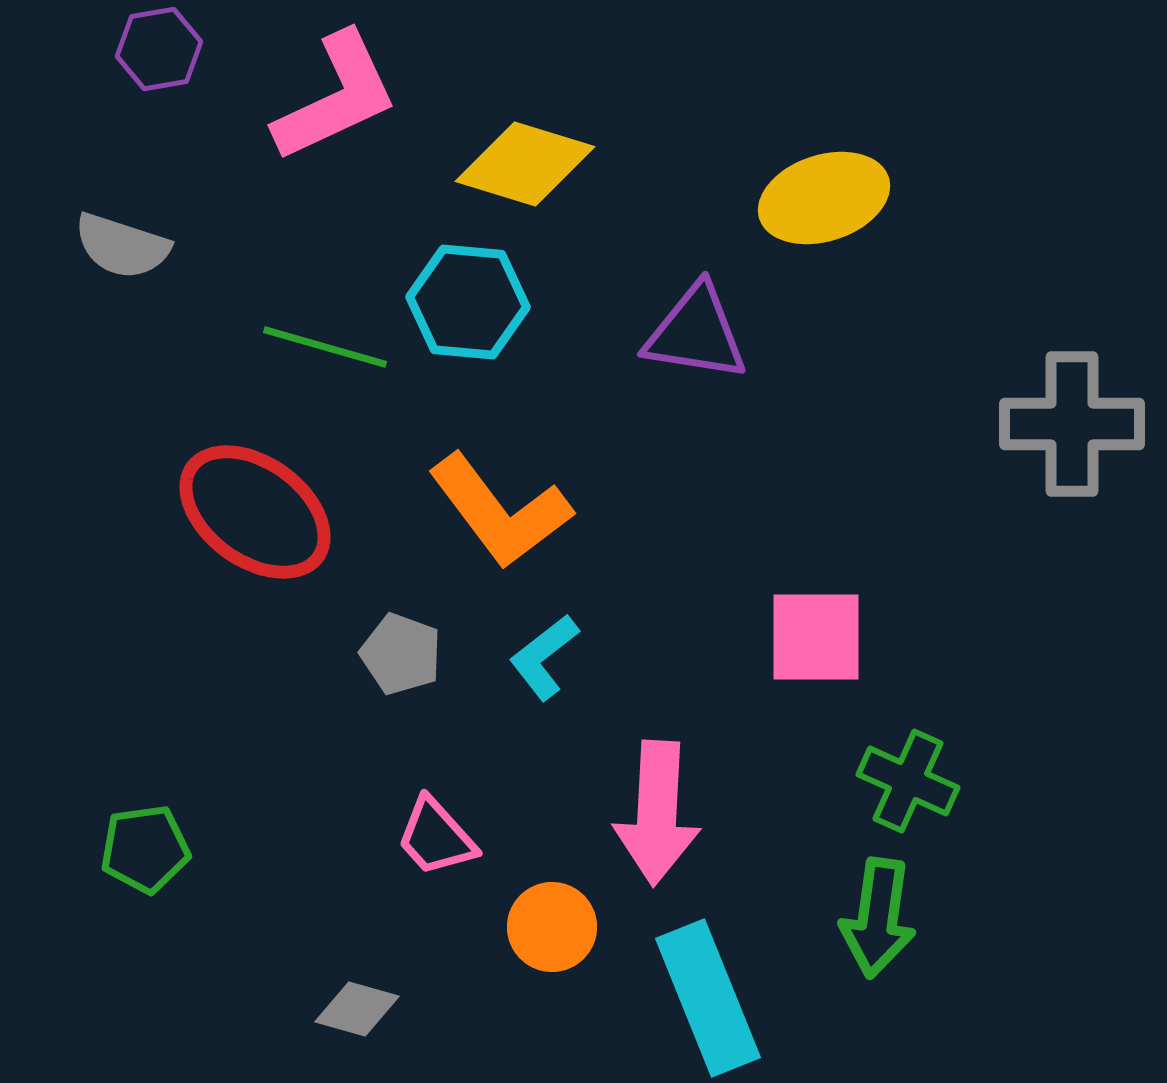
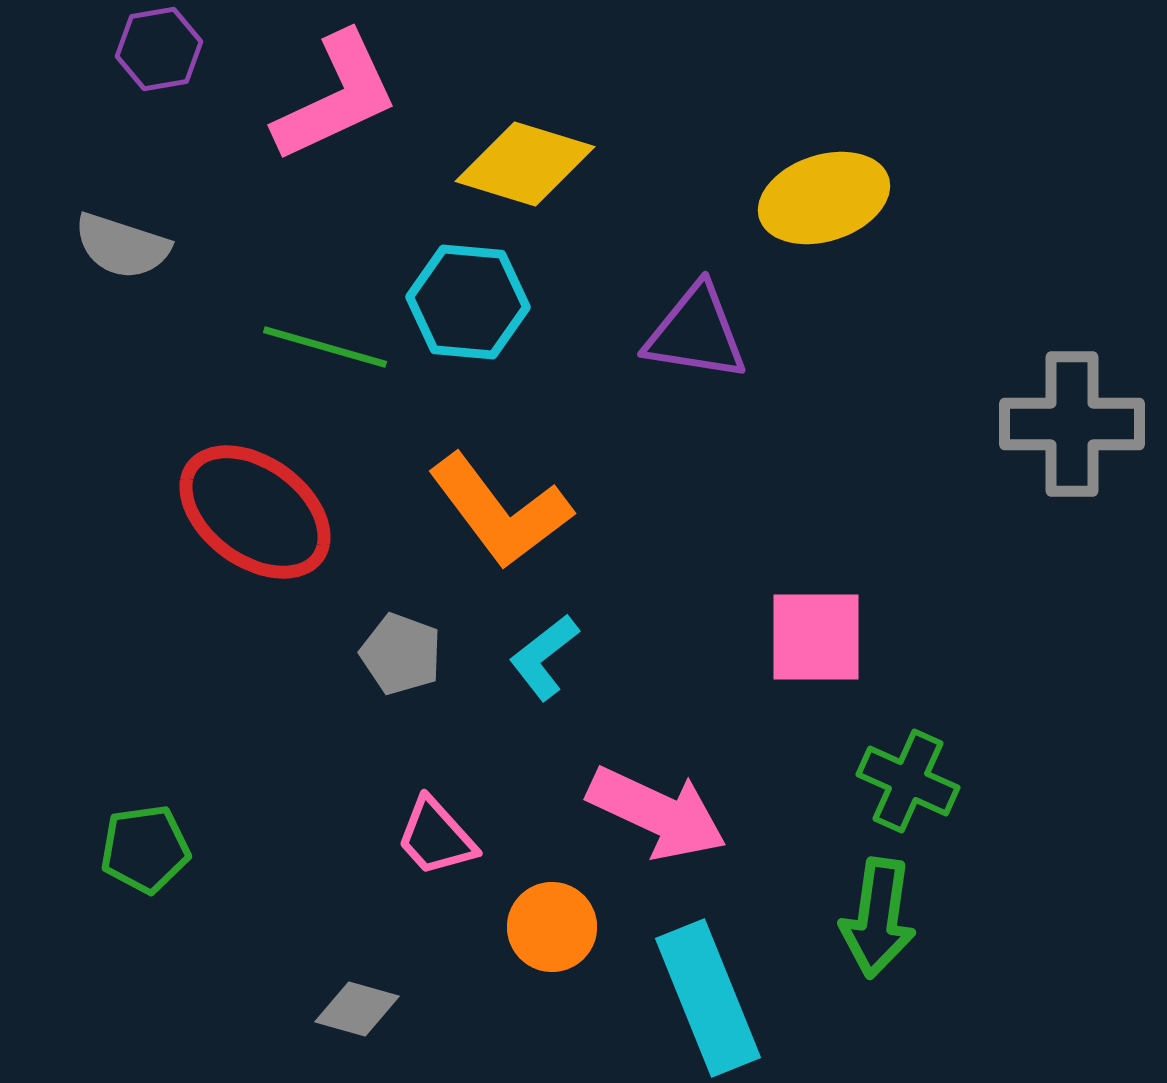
pink arrow: rotated 68 degrees counterclockwise
